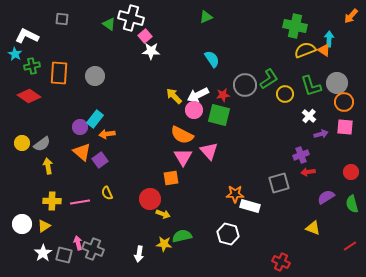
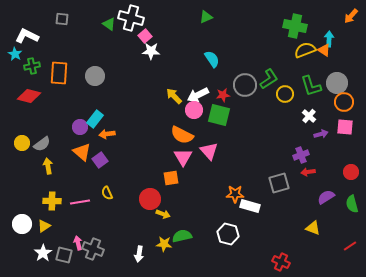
red diamond at (29, 96): rotated 20 degrees counterclockwise
